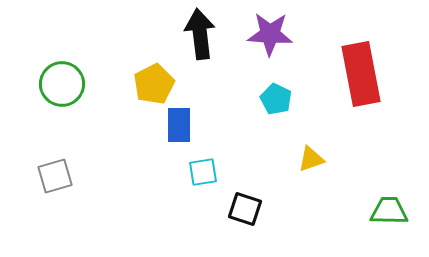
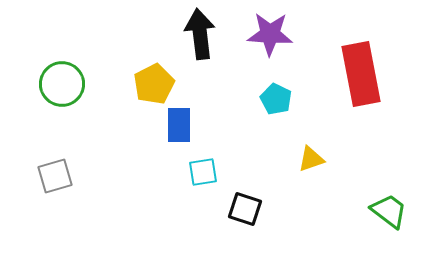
green trapezoid: rotated 36 degrees clockwise
